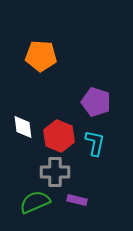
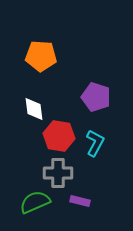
purple pentagon: moved 5 px up
white diamond: moved 11 px right, 18 px up
red hexagon: rotated 12 degrees counterclockwise
cyan L-shape: rotated 16 degrees clockwise
gray cross: moved 3 px right, 1 px down
purple rectangle: moved 3 px right, 1 px down
